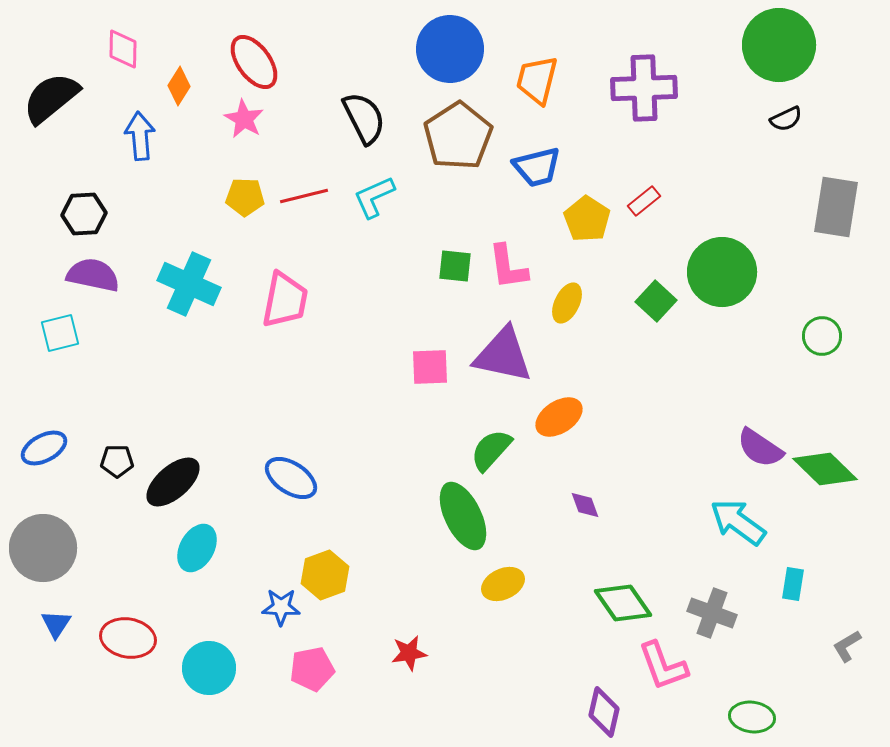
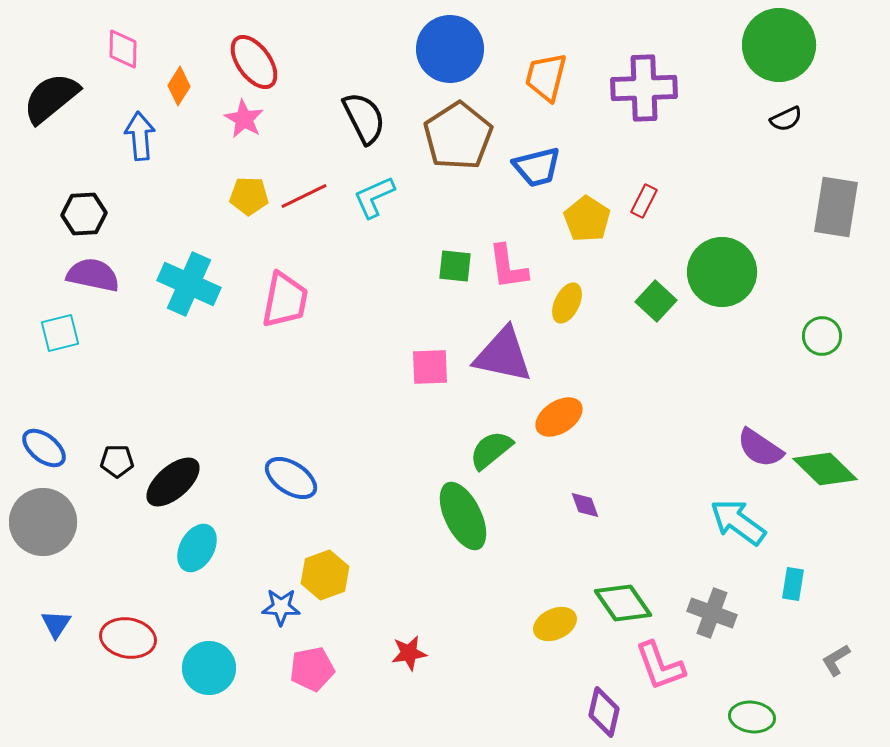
orange trapezoid at (537, 80): moved 9 px right, 3 px up
red line at (304, 196): rotated 12 degrees counterclockwise
yellow pentagon at (245, 197): moved 4 px right, 1 px up
red rectangle at (644, 201): rotated 24 degrees counterclockwise
blue ellipse at (44, 448): rotated 66 degrees clockwise
green semicircle at (491, 450): rotated 9 degrees clockwise
gray circle at (43, 548): moved 26 px up
yellow ellipse at (503, 584): moved 52 px right, 40 px down
gray L-shape at (847, 646): moved 11 px left, 14 px down
pink L-shape at (663, 666): moved 3 px left
